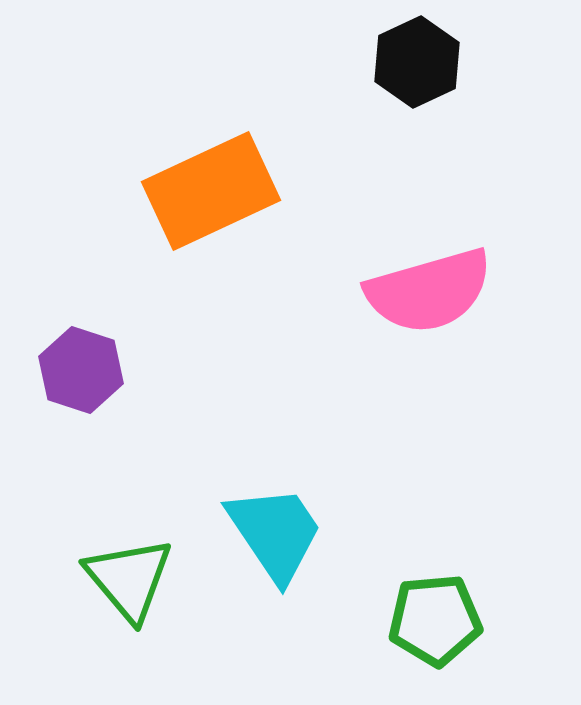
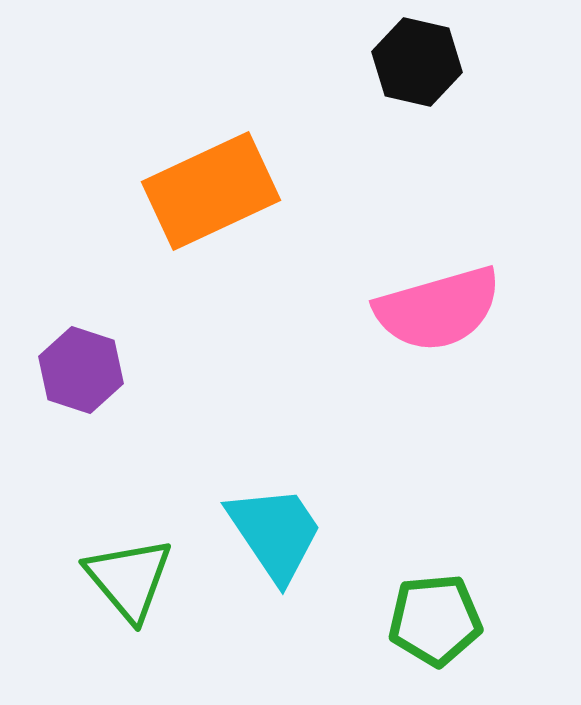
black hexagon: rotated 22 degrees counterclockwise
pink semicircle: moved 9 px right, 18 px down
